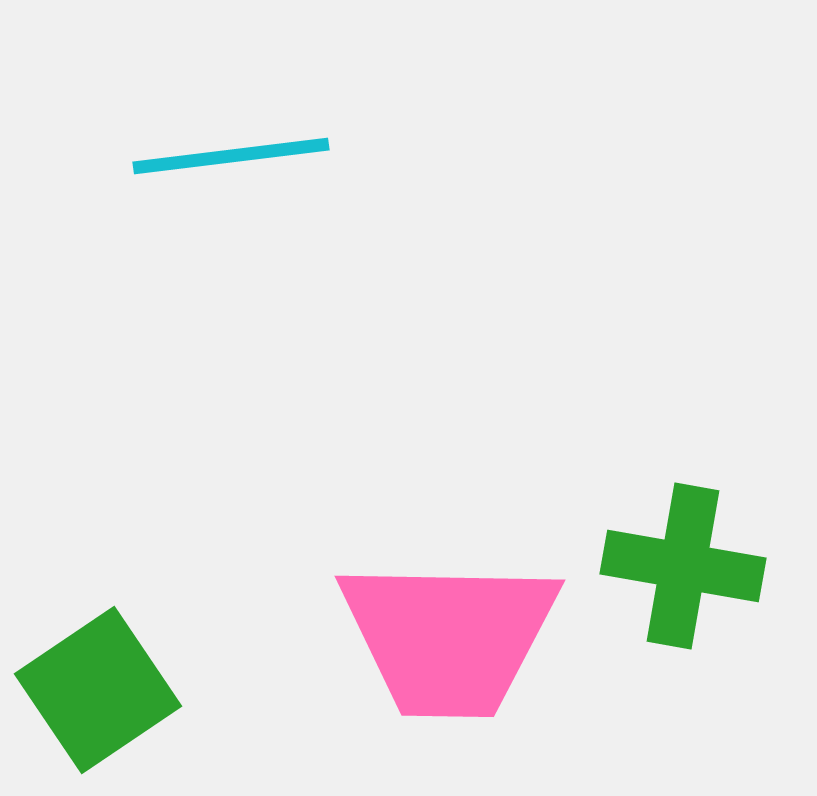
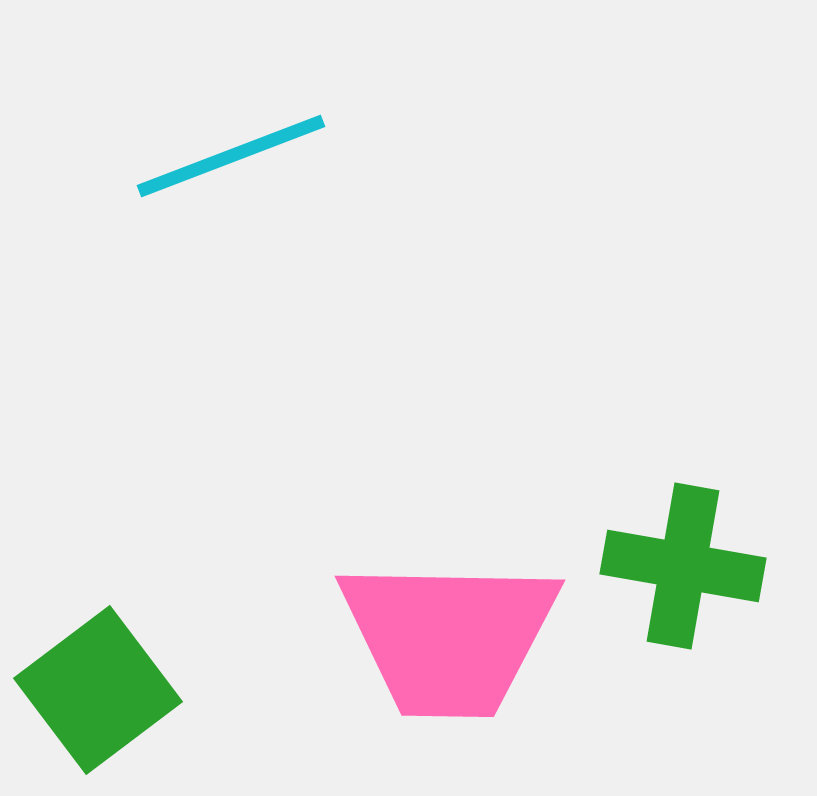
cyan line: rotated 14 degrees counterclockwise
green square: rotated 3 degrees counterclockwise
